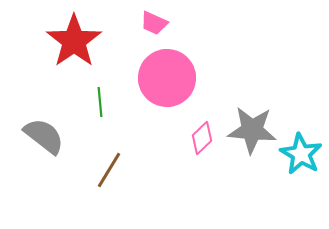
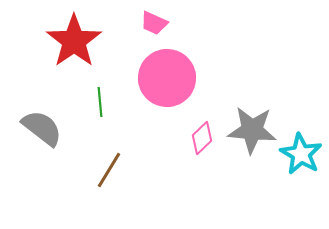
gray semicircle: moved 2 px left, 8 px up
